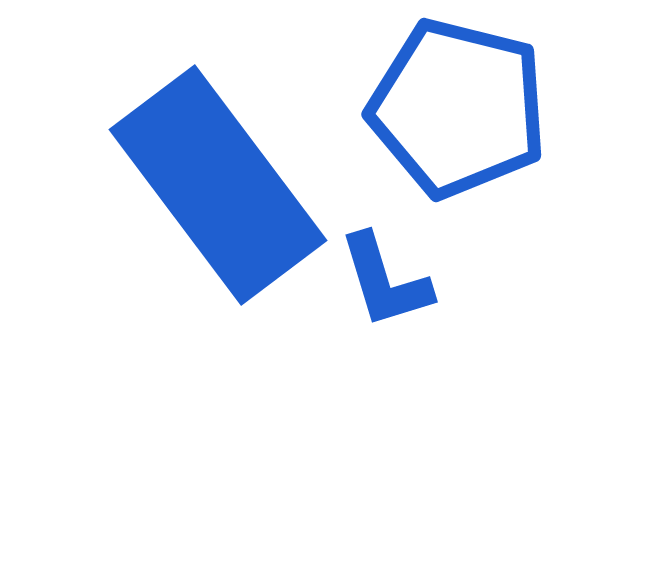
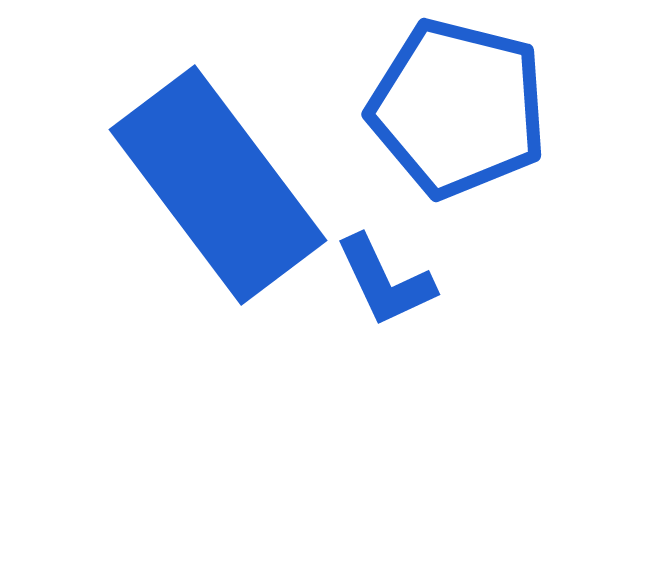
blue L-shape: rotated 8 degrees counterclockwise
